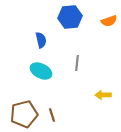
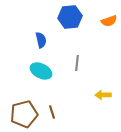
brown line: moved 3 px up
